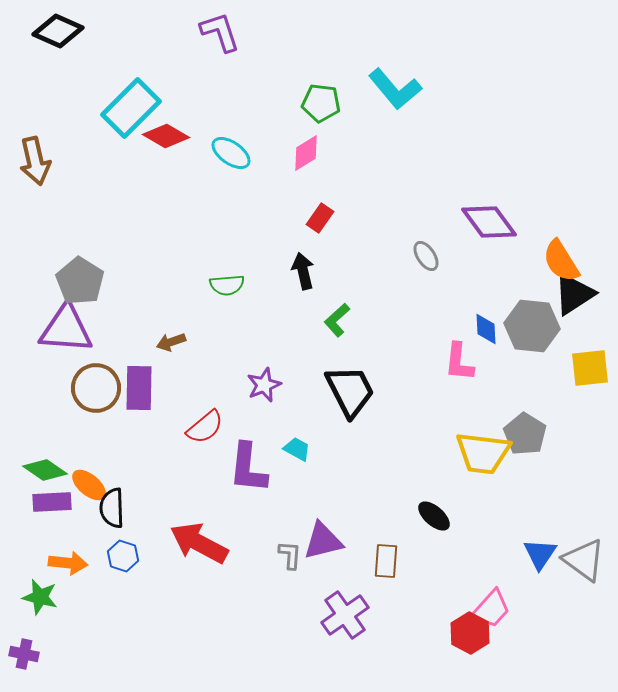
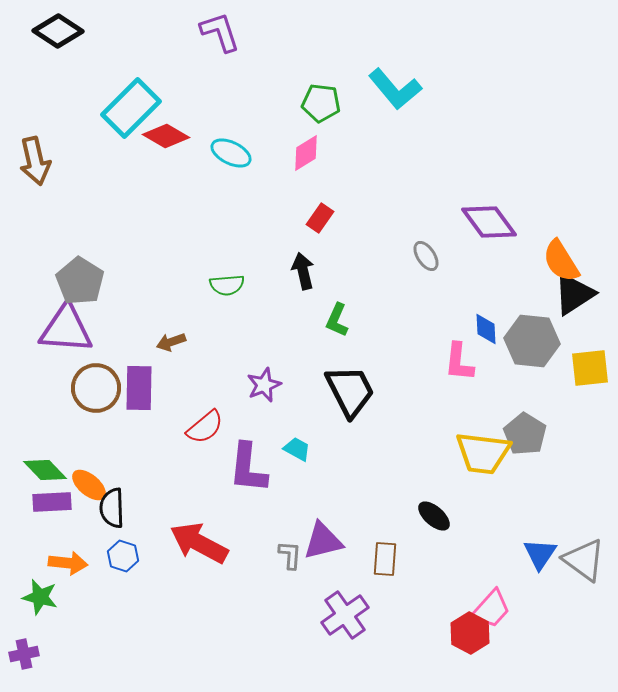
black diamond at (58, 31): rotated 9 degrees clockwise
cyan ellipse at (231, 153): rotated 9 degrees counterclockwise
green L-shape at (337, 320): rotated 24 degrees counterclockwise
gray hexagon at (532, 326): moved 15 px down
green diamond at (45, 470): rotated 12 degrees clockwise
brown rectangle at (386, 561): moved 1 px left, 2 px up
purple cross at (24, 654): rotated 24 degrees counterclockwise
